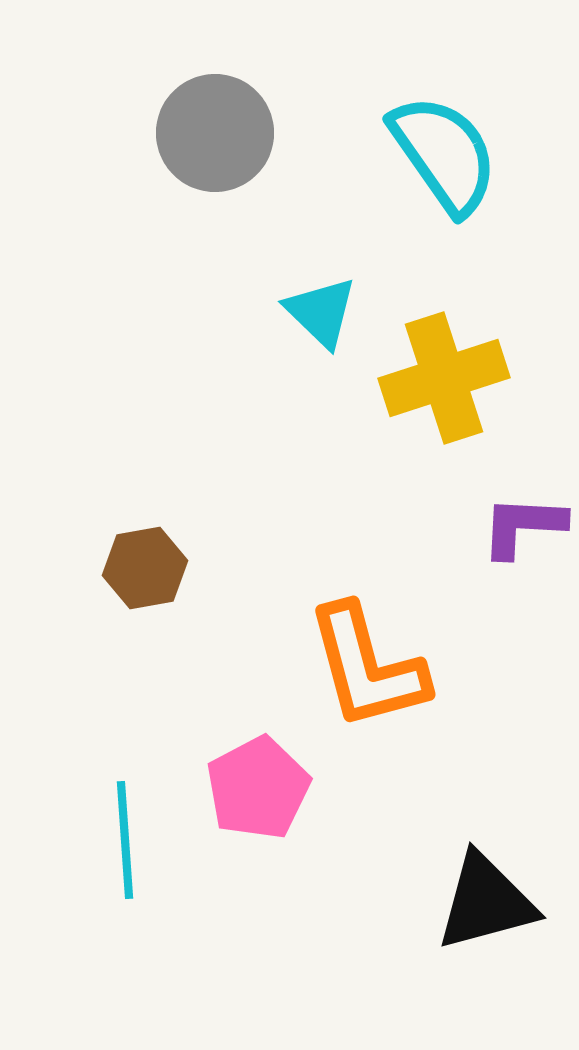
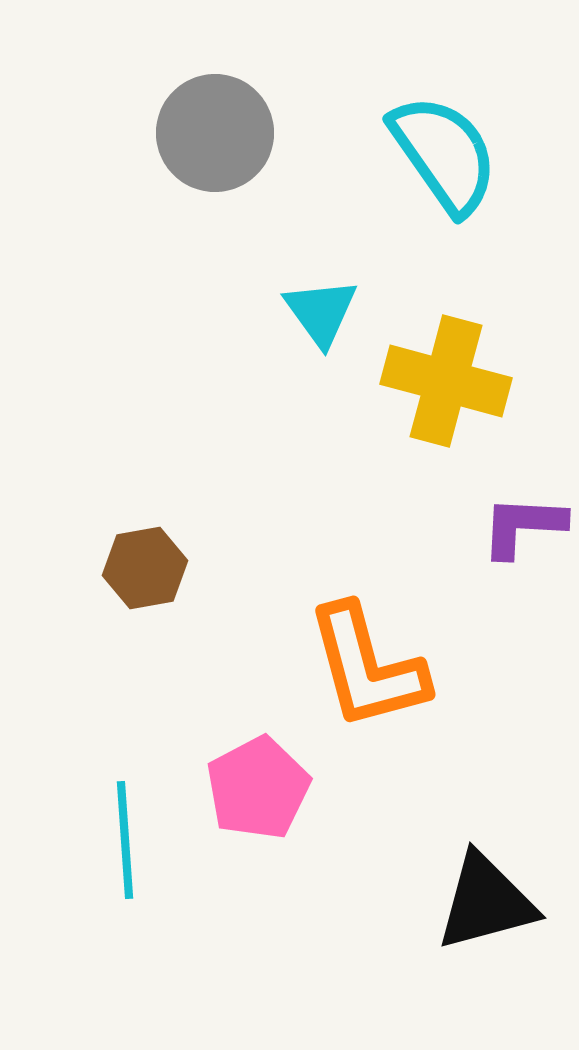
cyan triangle: rotated 10 degrees clockwise
yellow cross: moved 2 px right, 3 px down; rotated 33 degrees clockwise
